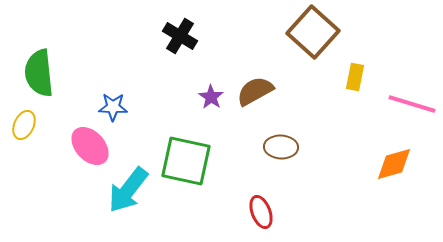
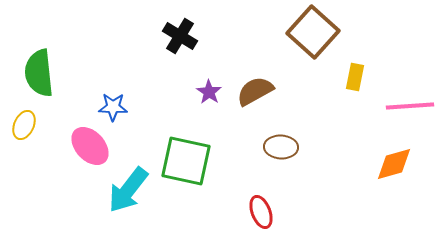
purple star: moved 2 px left, 5 px up
pink line: moved 2 px left, 2 px down; rotated 21 degrees counterclockwise
